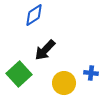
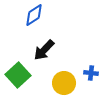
black arrow: moved 1 px left
green square: moved 1 px left, 1 px down
